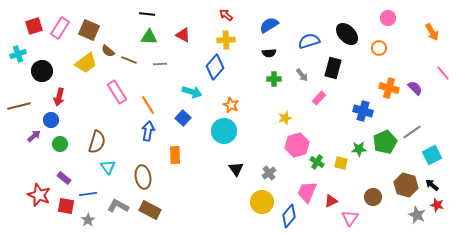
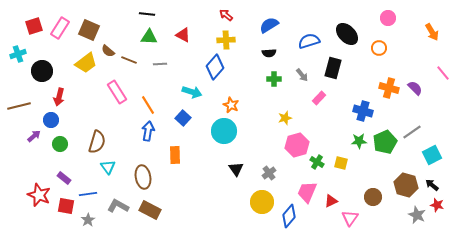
green star at (359, 149): moved 8 px up
